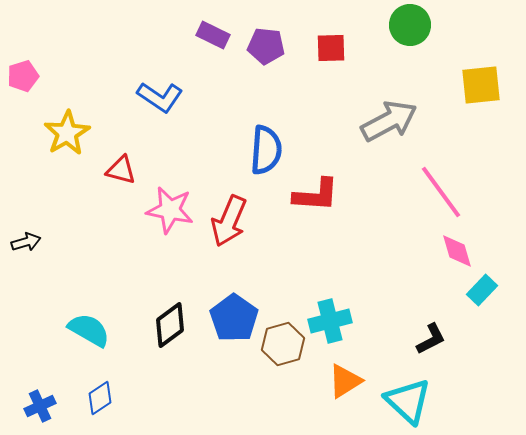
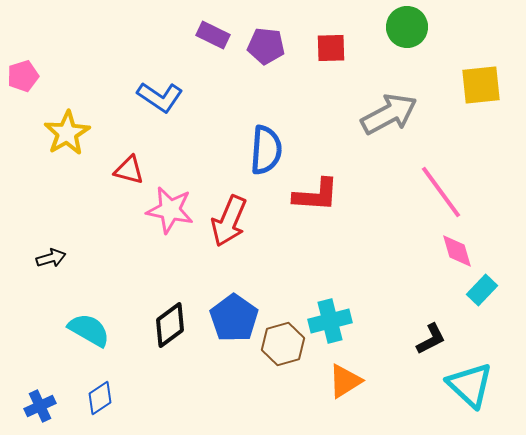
green circle: moved 3 px left, 2 px down
gray arrow: moved 7 px up
red triangle: moved 8 px right
black arrow: moved 25 px right, 16 px down
cyan triangle: moved 62 px right, 16 px up
